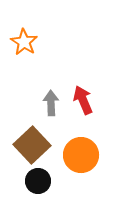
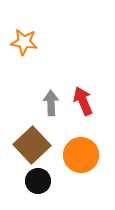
orange star: rotated 24 degrees counterclockwise
red arrow: moved 1 px down
